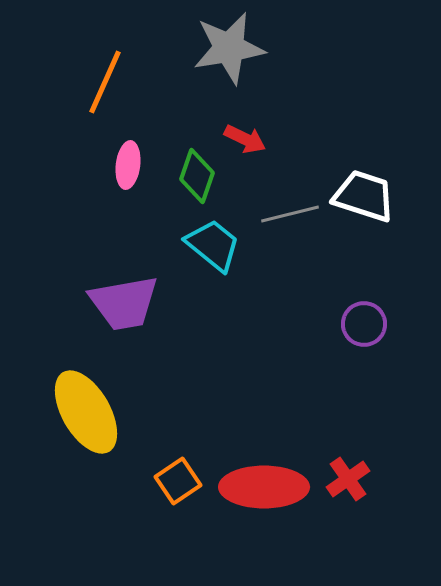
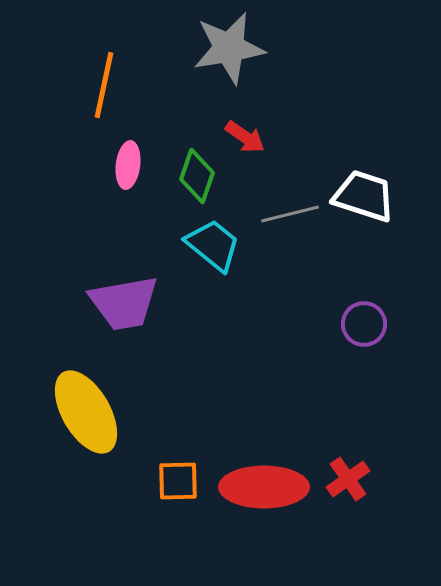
orange line: moved 1 px left, 3 px down; rotated 12 degrees counterclockwise
red arrow: moved 2 px up; rotated 9 degrees clockwise
orange square: rotated 33 degrees clockwise
